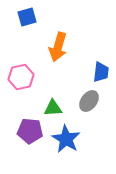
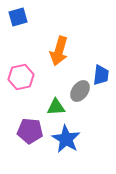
blue square: moved 9 px left
orange arrow: moved 1 px right, 4 px down
blue trapezoid: moved 3 px down
gray ellipse: moved 9 px left, 10 px up
green triangle: moved 3 px right, 1 px up
